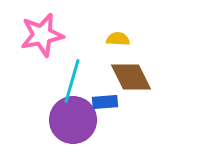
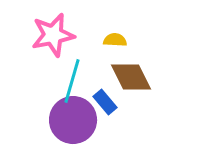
pink star: moved 11 px right
yellow semicircle: moved 3 px left, 1 px down
blue rectangle: rotated 55 degrees clockwise
